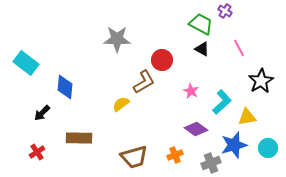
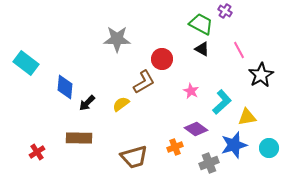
pink line: moved 2 px down
red circle: moved 1 px up
black star: moved 6 px up
black arrow: moved 45 px right, 10 px up
cyan circle: moved 1 px right
orange cross: moved 8 px up
gray cross: moved 2 px left
